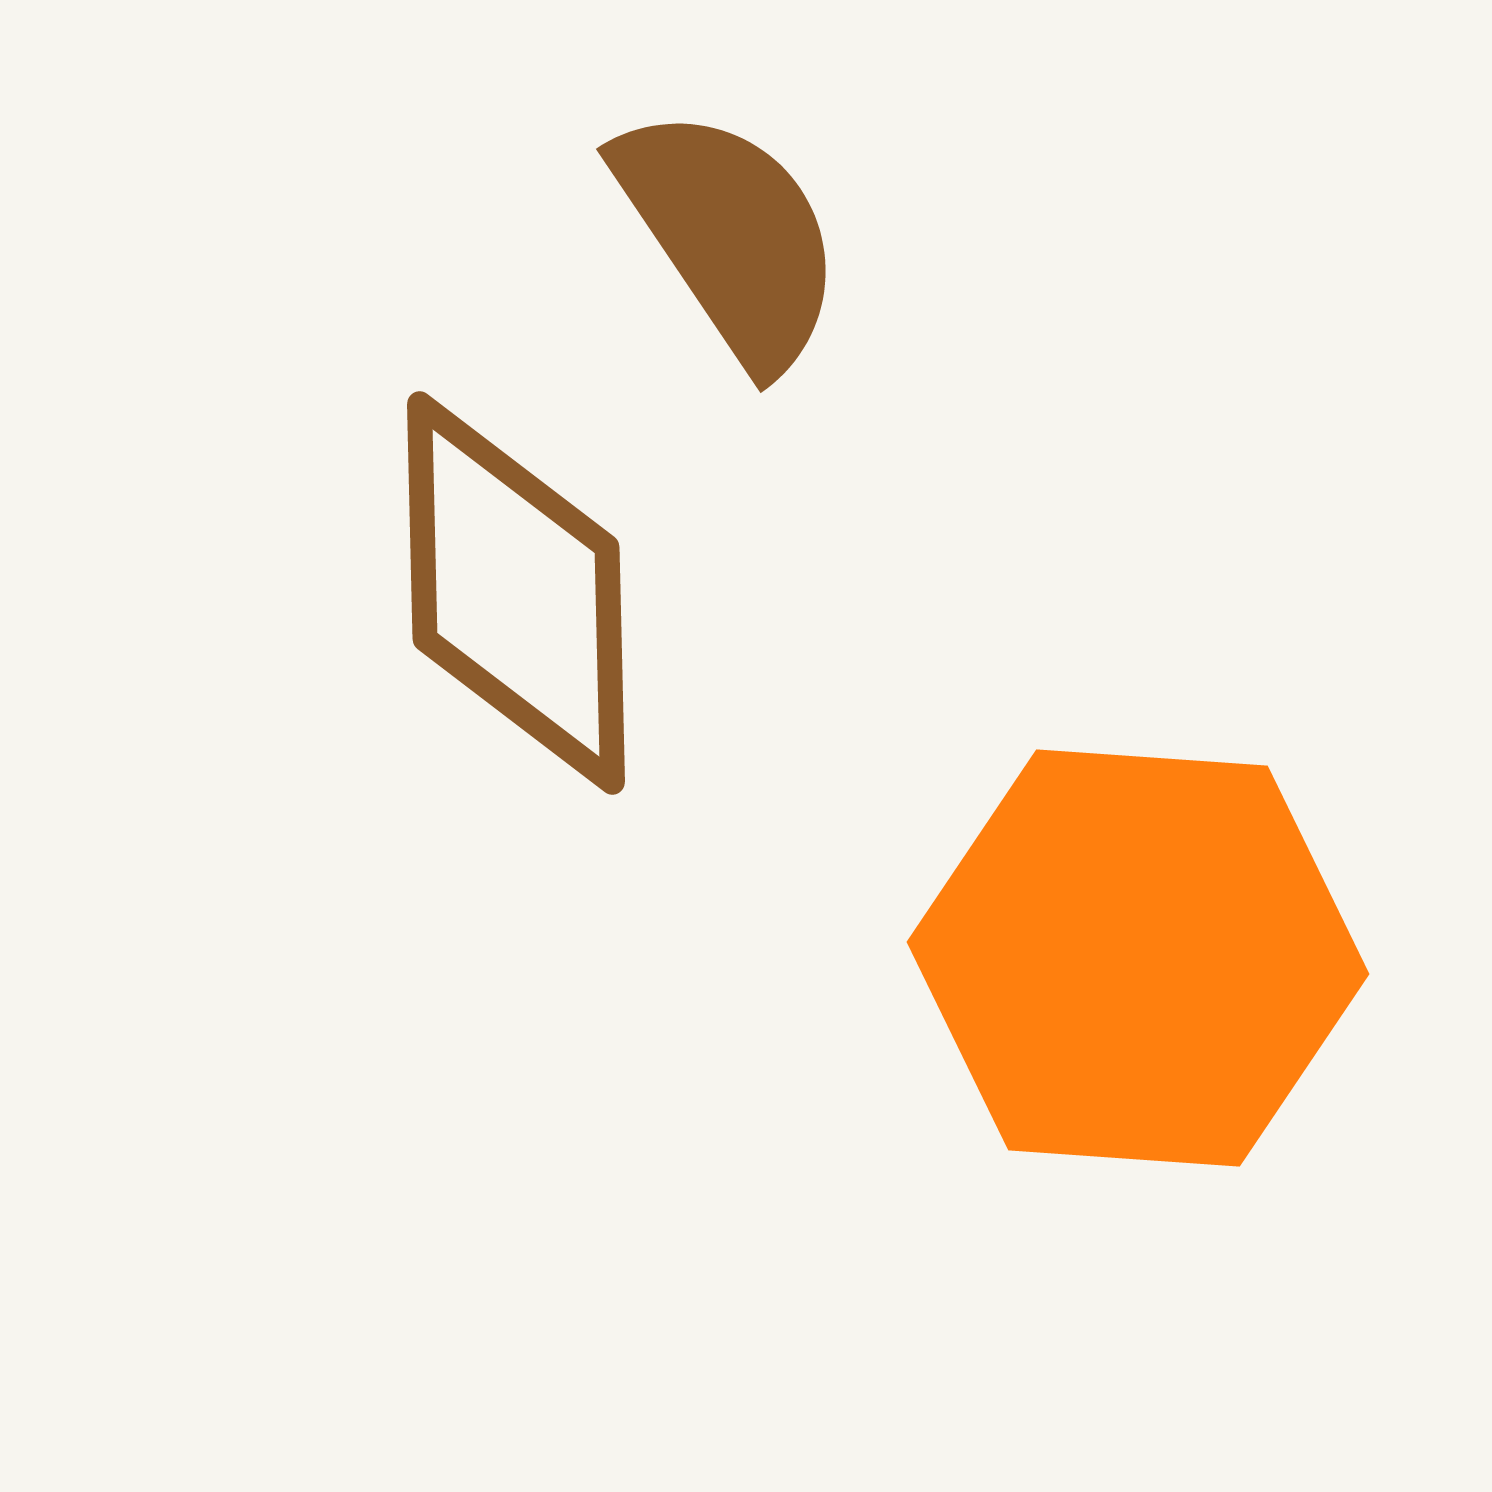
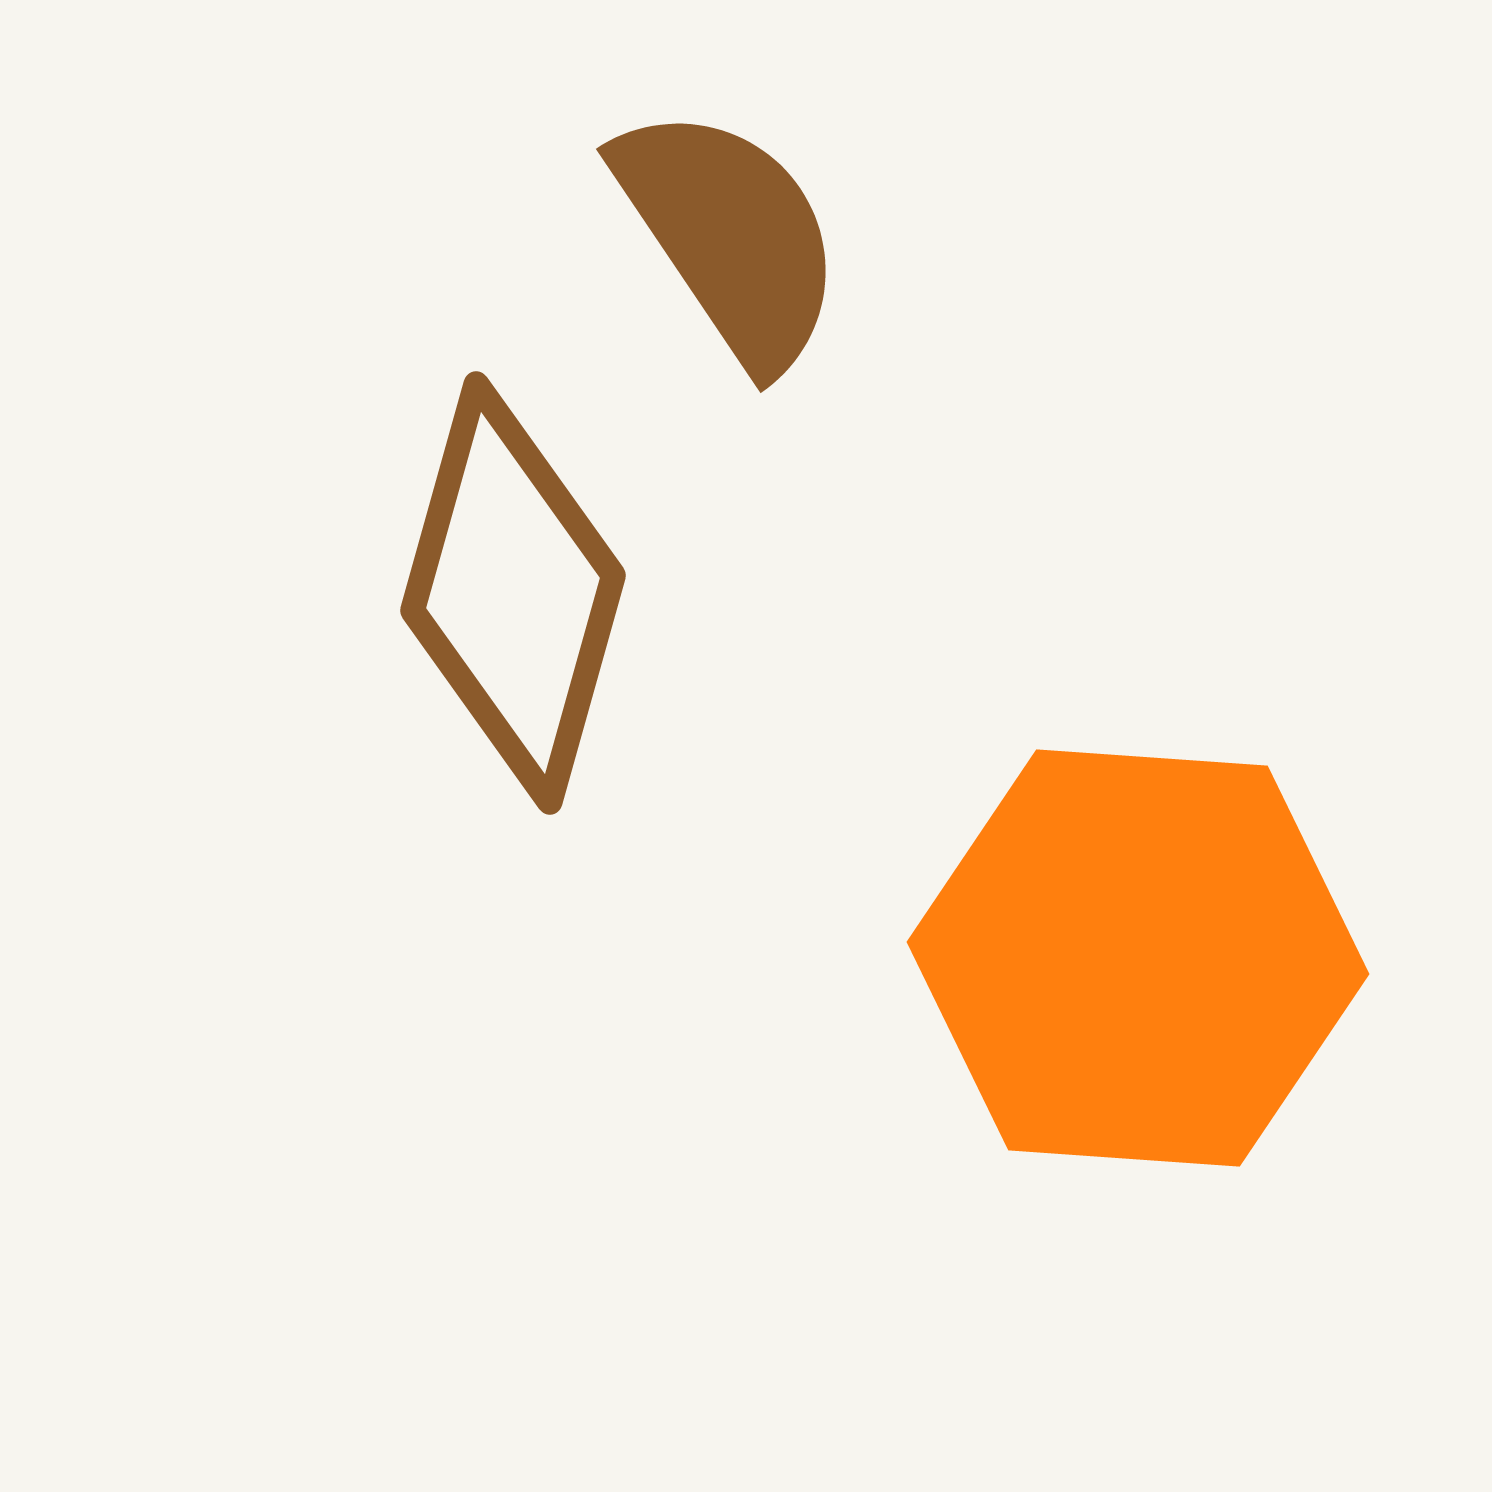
brown diamond: moved 3 px left; rotated 17 degrees clockwise
